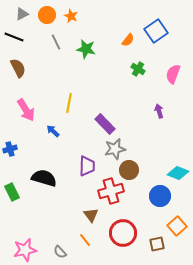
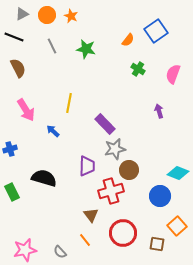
gray line: moved 4 px left, 4 px down
brown square: rotated 21 degrees clockwise
